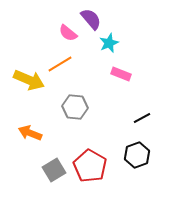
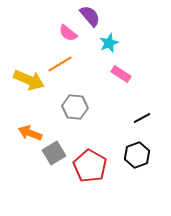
purple semicircle: moved 1 px left, 3 px up
pink rectangle: rotated 12 degrees clockwise
gray square: moved 17 px up
